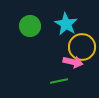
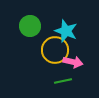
cyan star: moved 7 px down; rotated 10 degrees counterclockwise
yellow circle: moved 27 px left, 3 px down
green line: moved 4 px right
